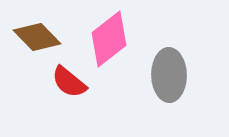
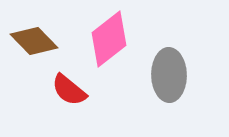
brown diamond: moved 3 px left, 4 px down
red semicircle: moved 8 px down
